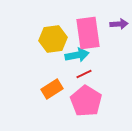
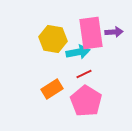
purple arrow: moved 5 px left, 8 px down
pink rectangle: moved 3 px right
yellow hexagon: rotated 16 degrees clockwise
cyan arrow: moved 1 px right, 3 px up
